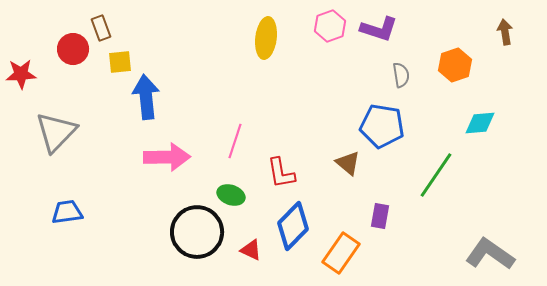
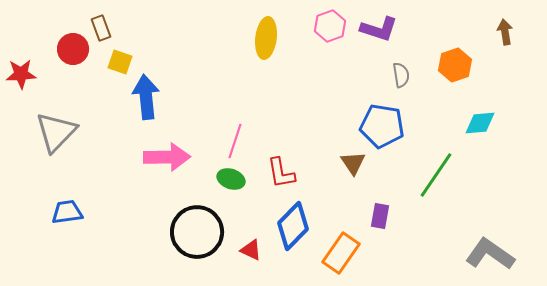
yellow square: rotated 25 degrees clockwise
brown triangle: moved 5 px right; rotated 16 degrees clockwise
green ellipse: moved 16 px up
